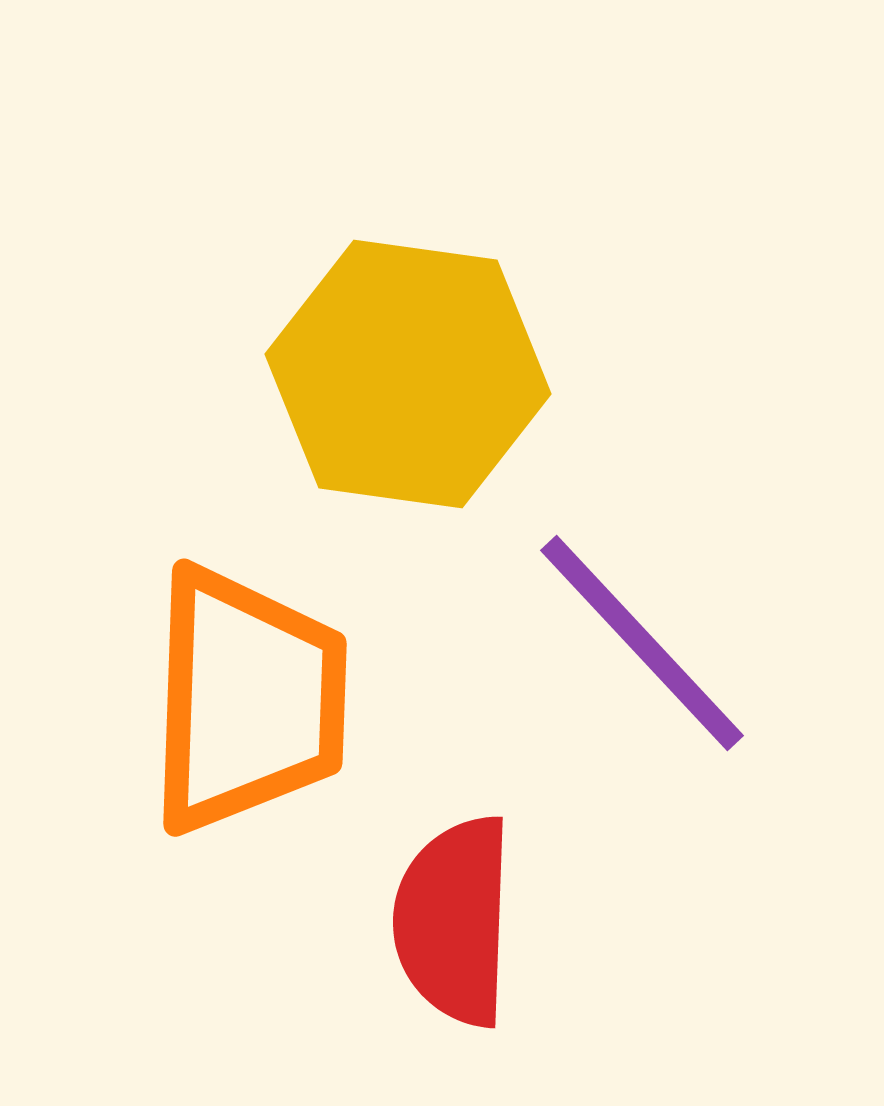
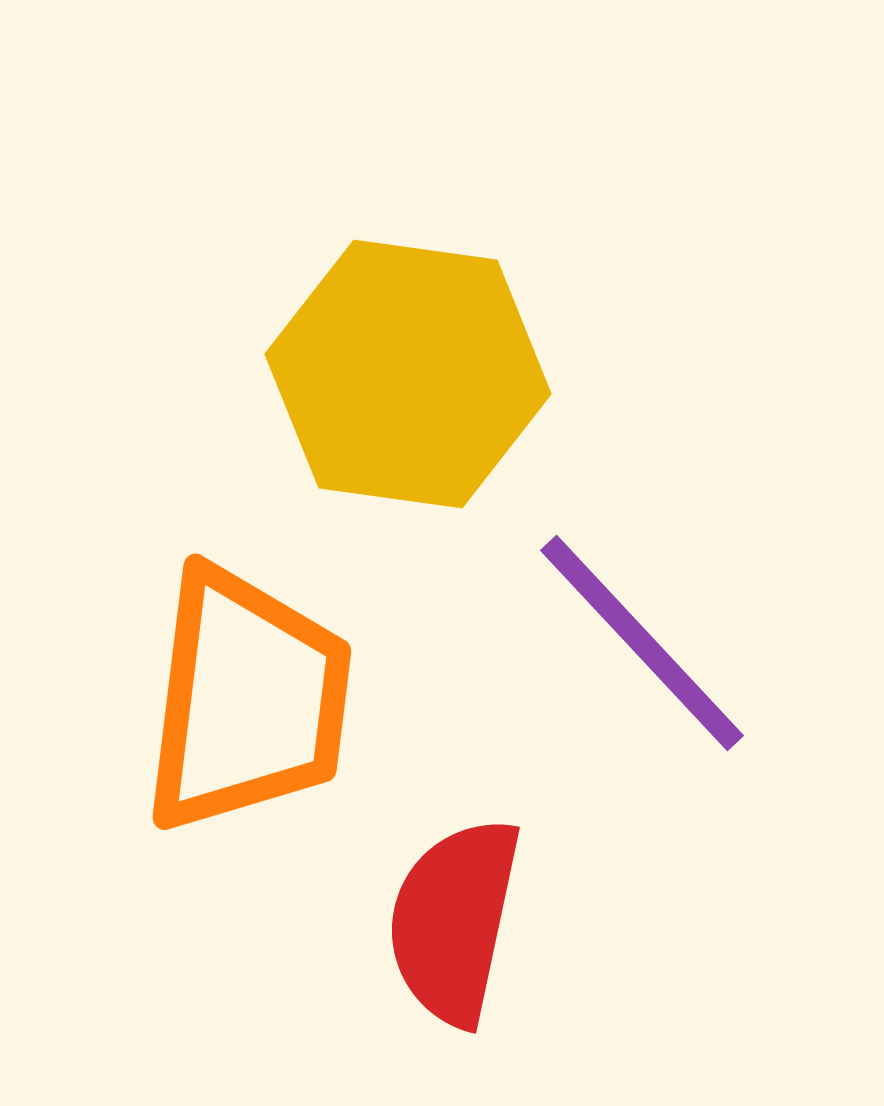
orange trapezoid: rotated 5 degrees clockwise
red semicircle: rotated 10 degrees clockwise
